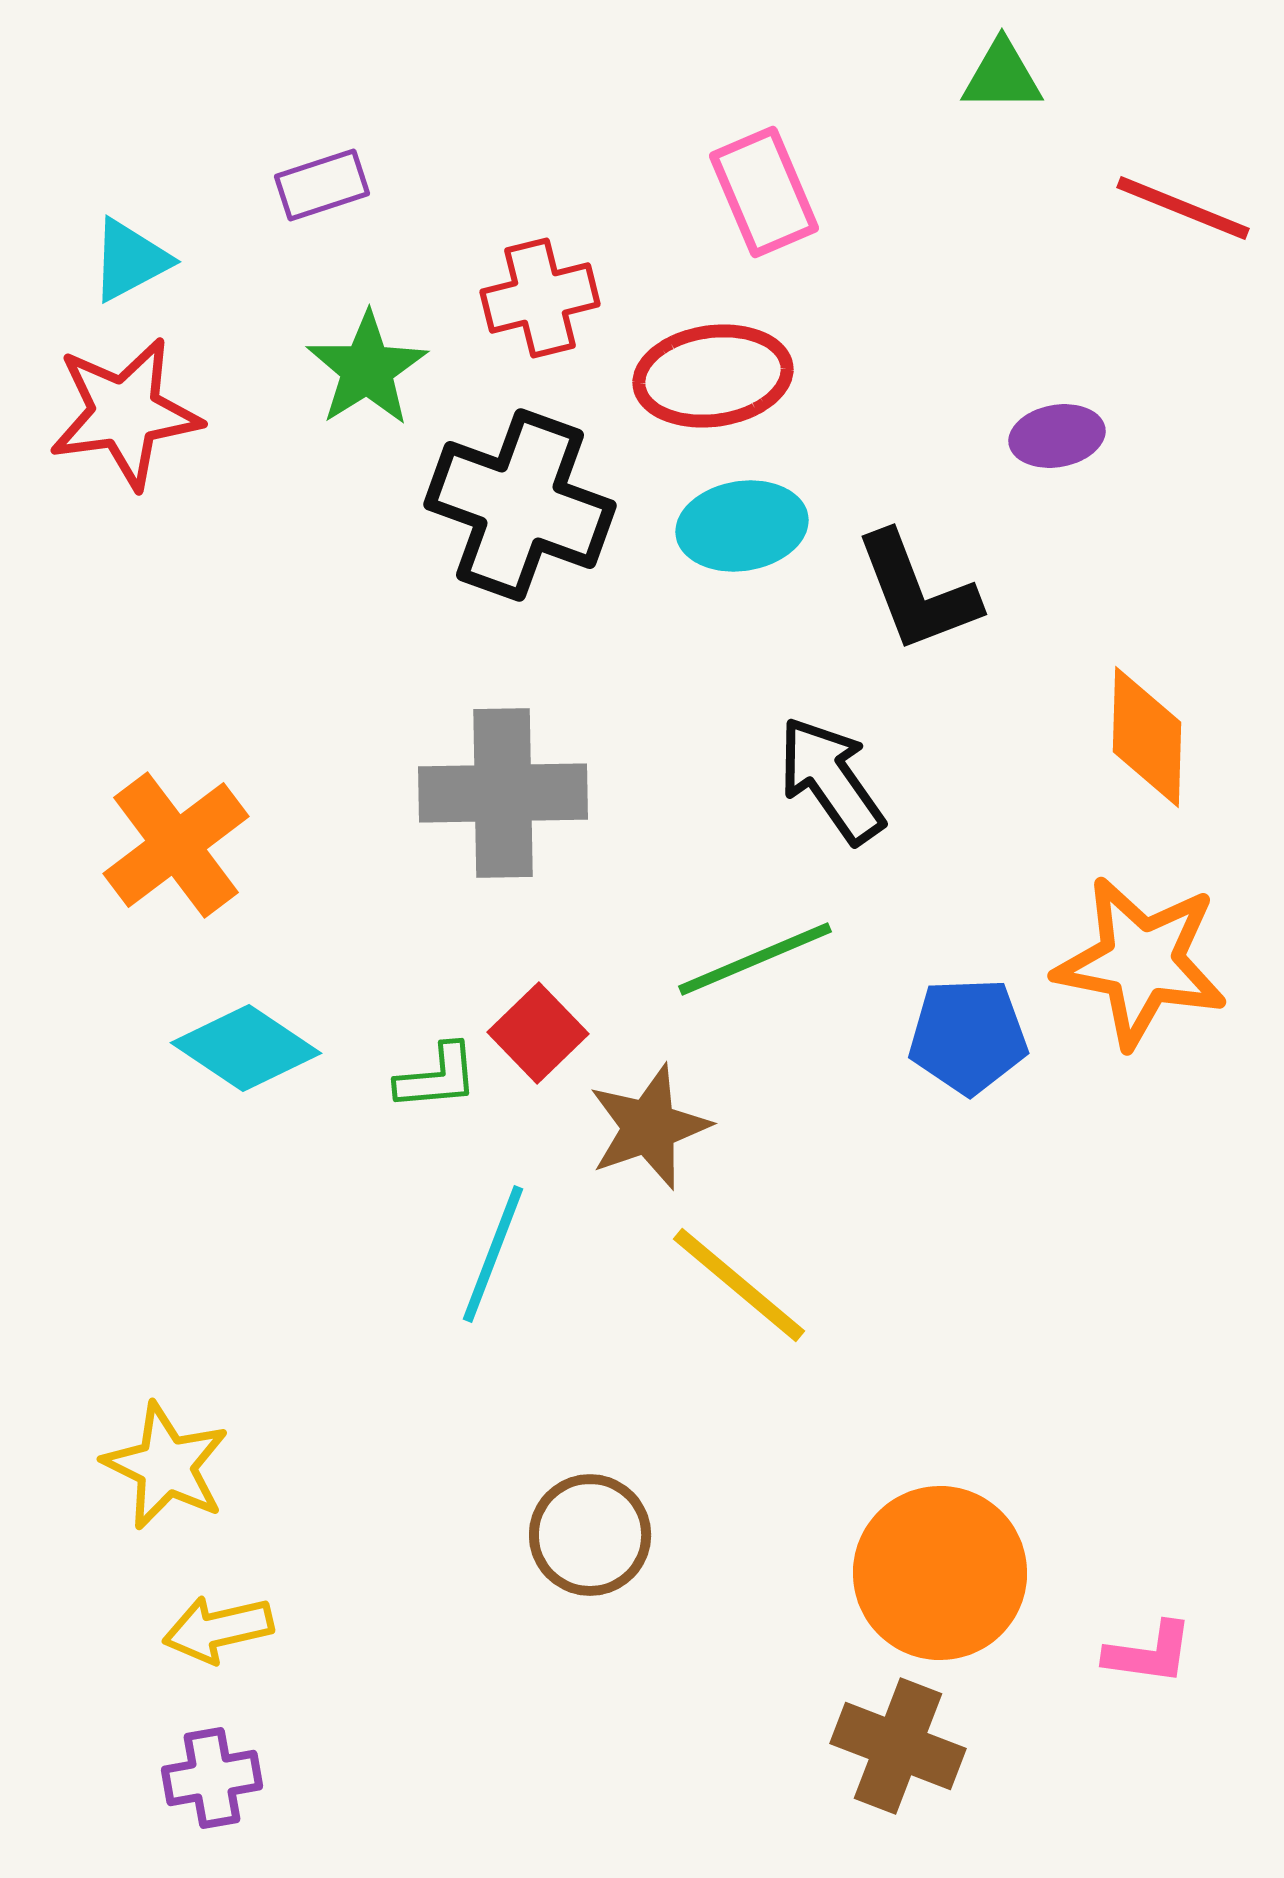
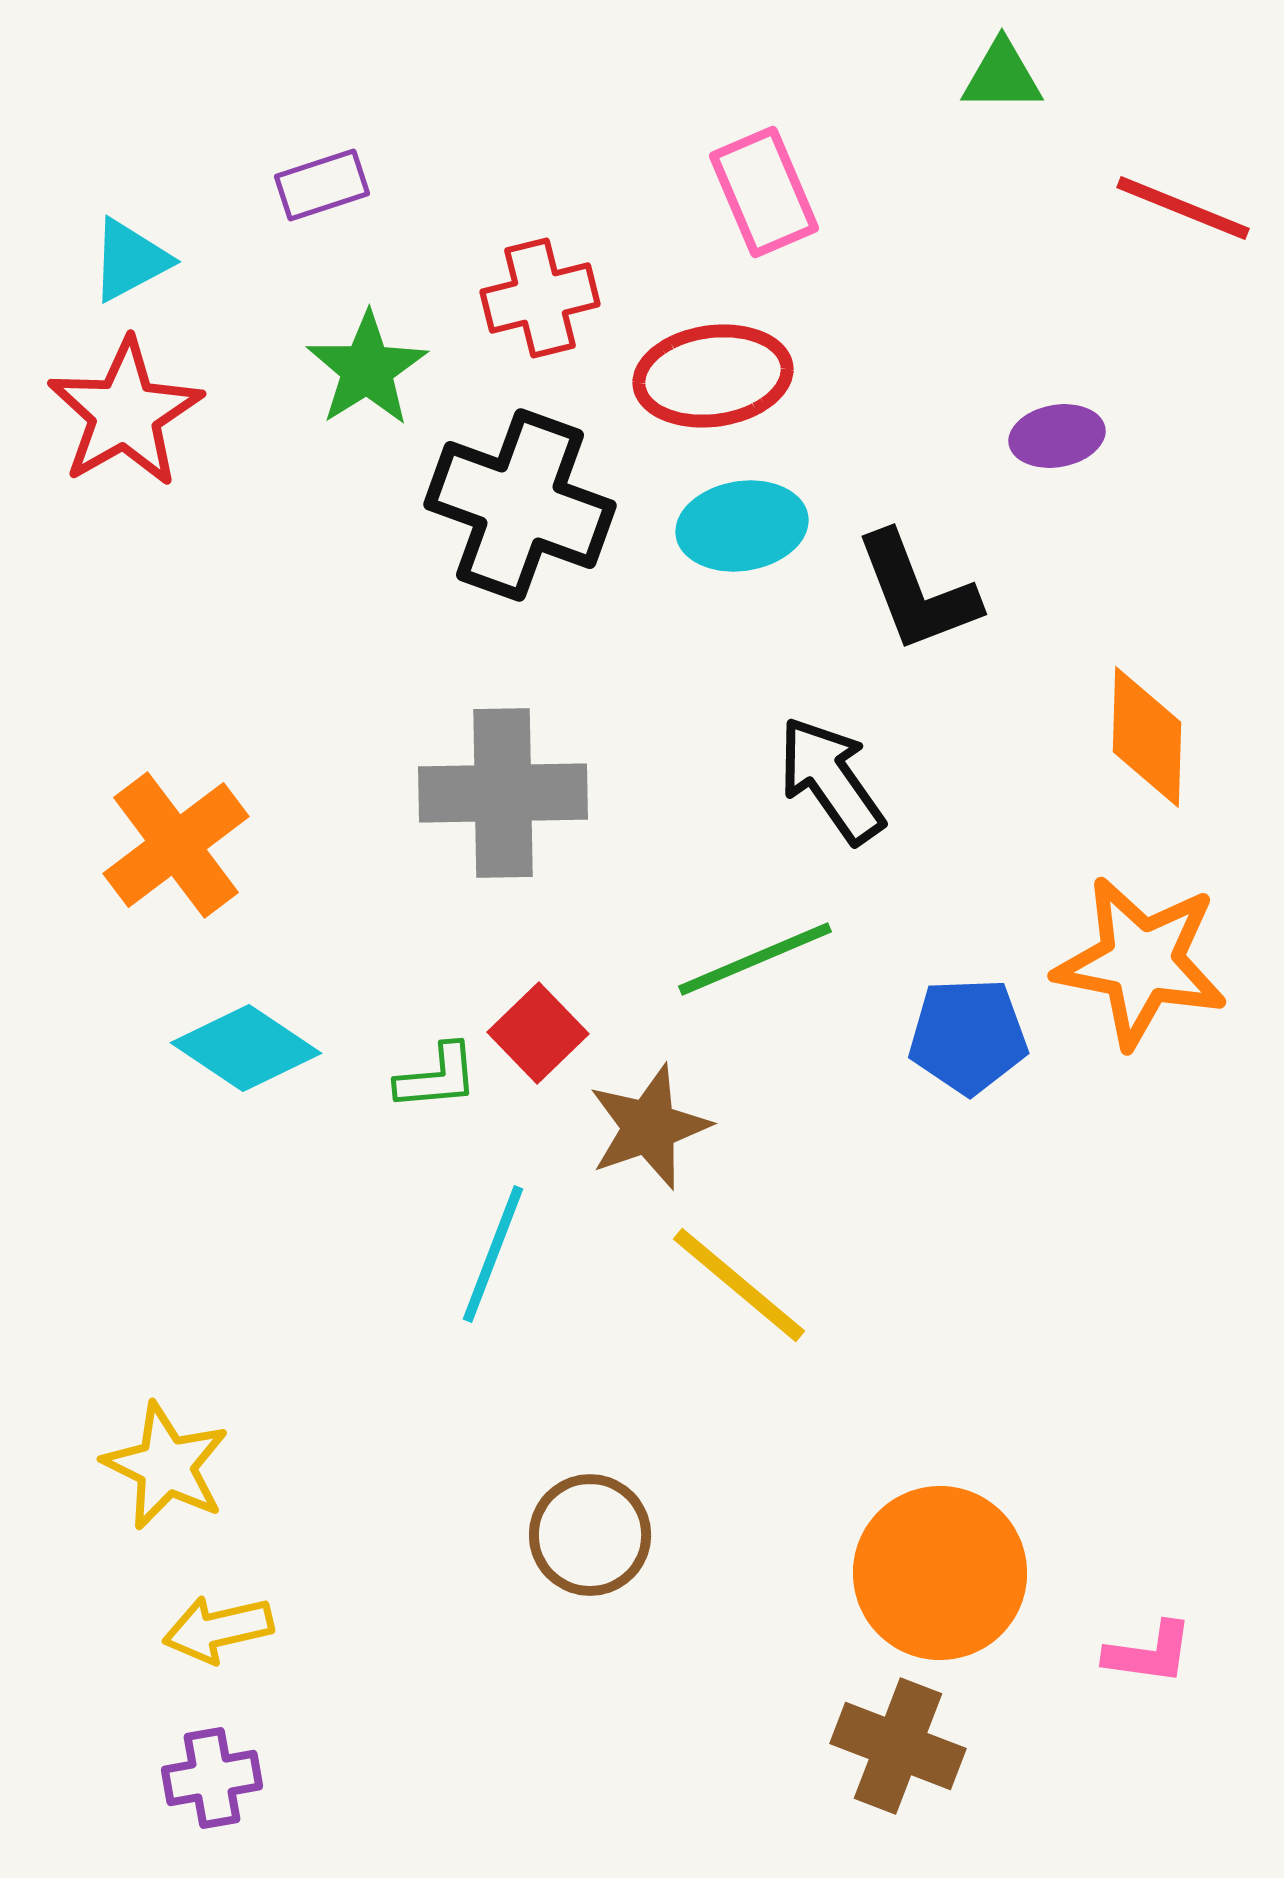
red star: rotated 22 degrees counterclockwise
